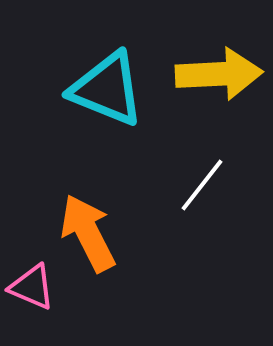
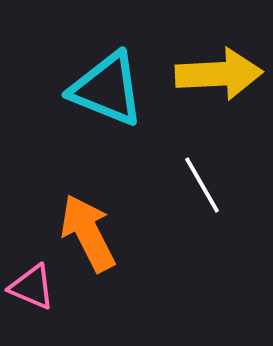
white line: rotated 68 degrees counterclockwise
